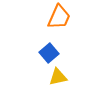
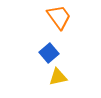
orange trapezoid: rotated 60 degrees counterclockwise
